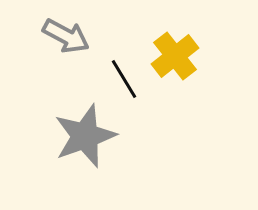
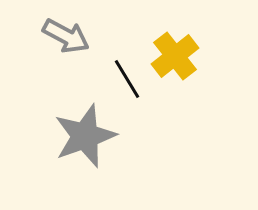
black line: moved 3 px right
